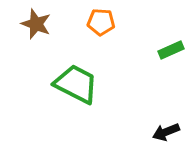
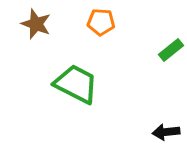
green rectangle: rotated 15 degrees counterclockwise
black arrow: rotated 16 degrees clockwise
